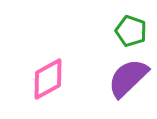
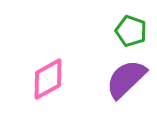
purple semicircle: moved 2 px left, 1 px down
